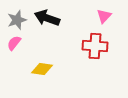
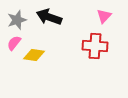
black arrow: moved 2 px right, 1 px up
yellow diamond: moved 8 px left, 14 px up
